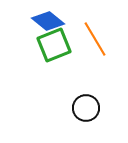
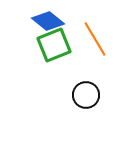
black circle: moved 13 px up
